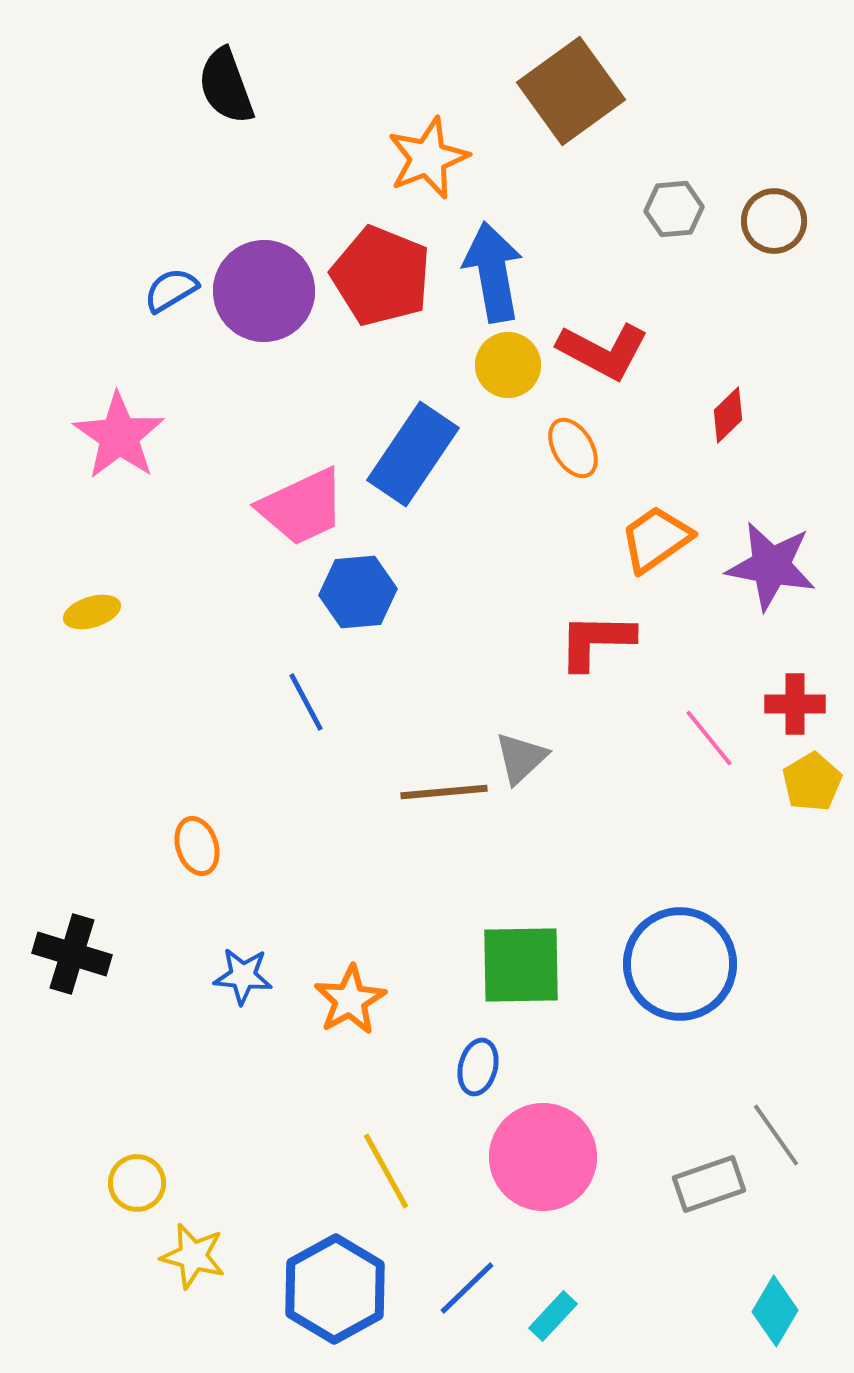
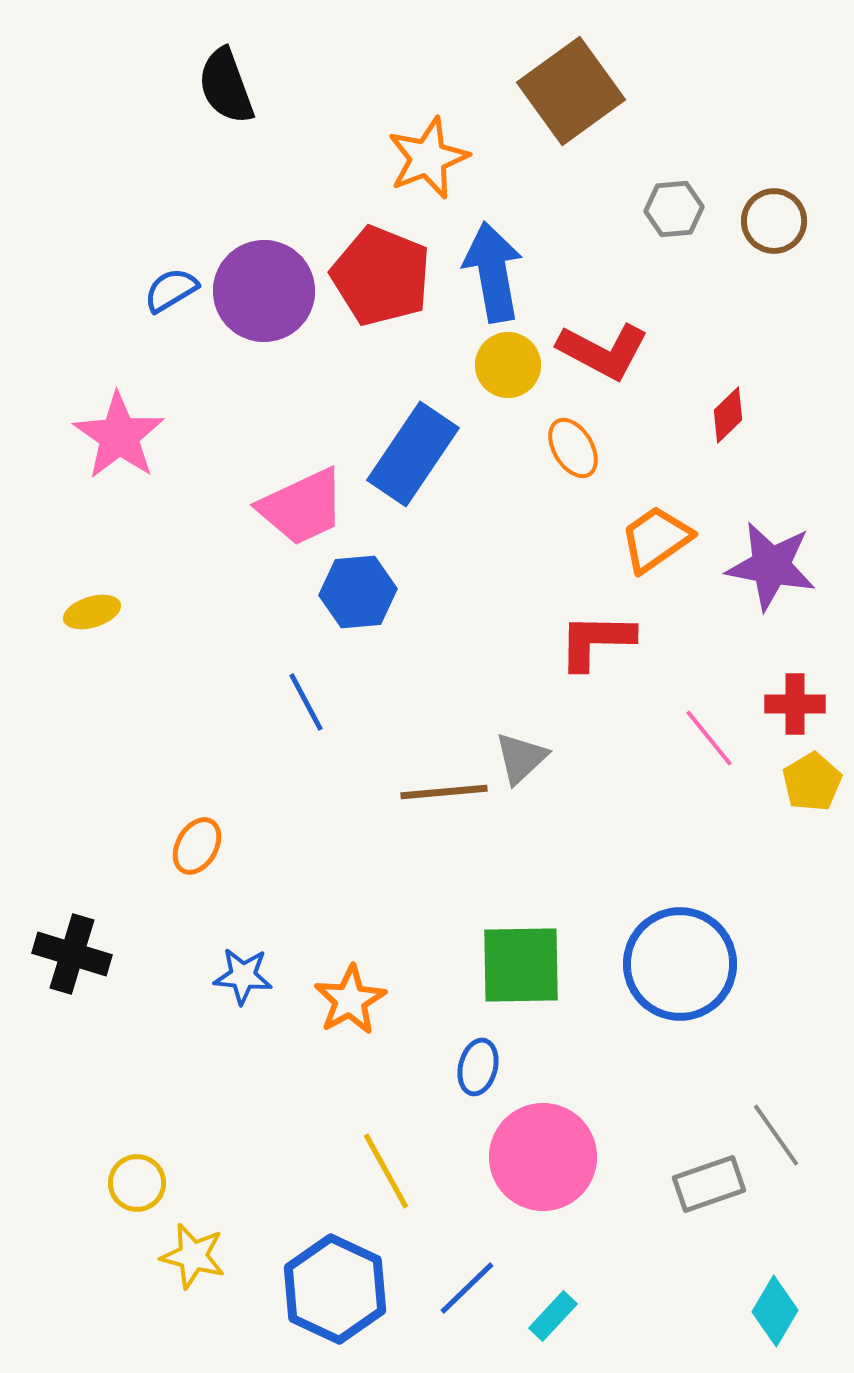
orange ellipse at (197, 846): rotated 48 degrees clockwise
blue hexagon at (335, 1289): rotated 6 degrees counterclockwise
